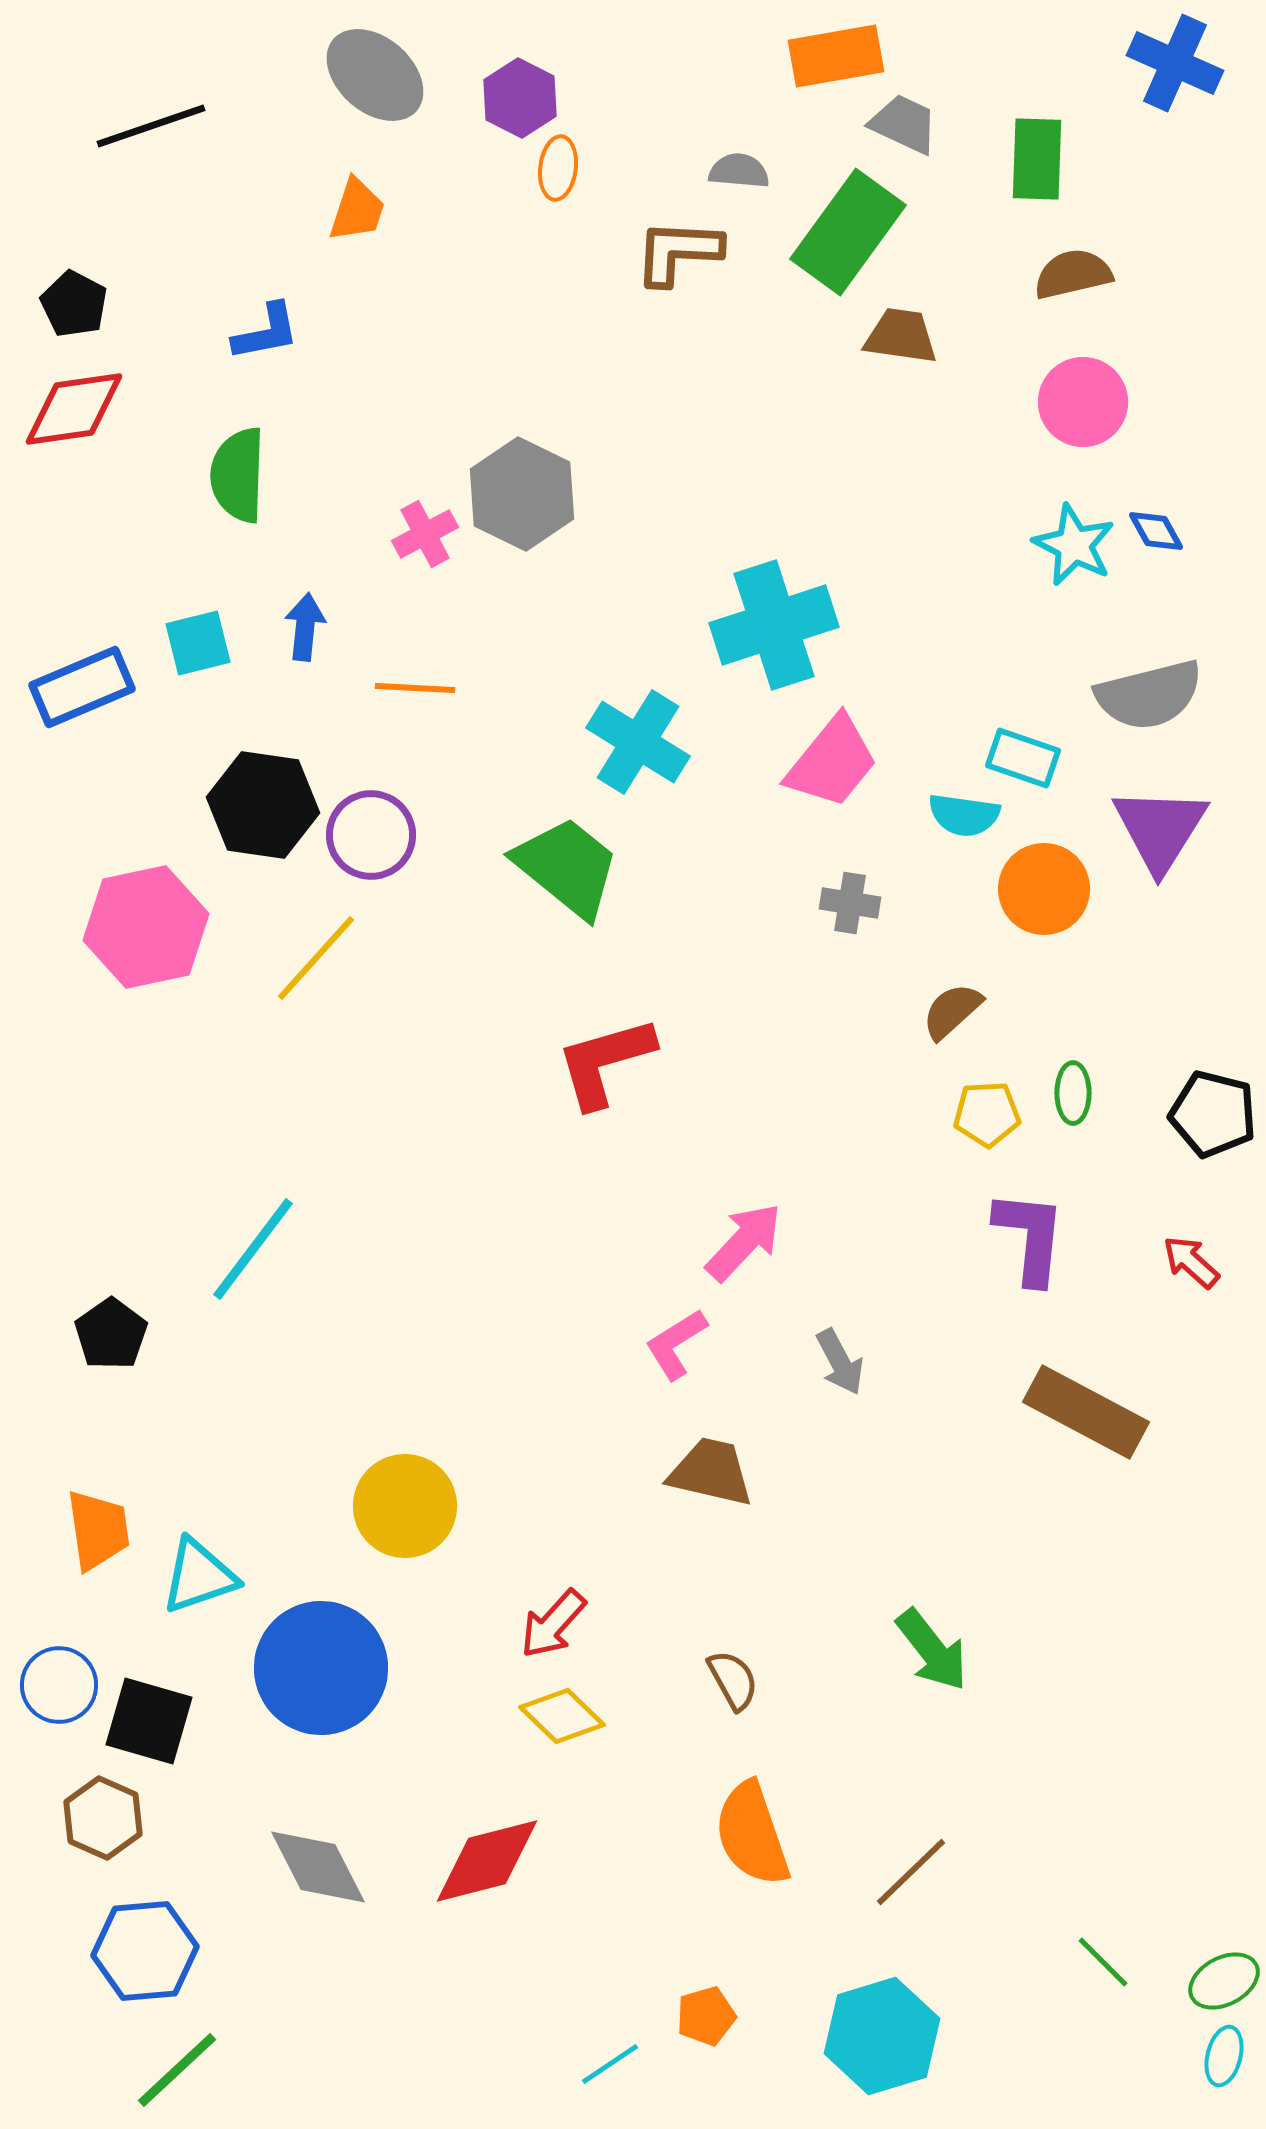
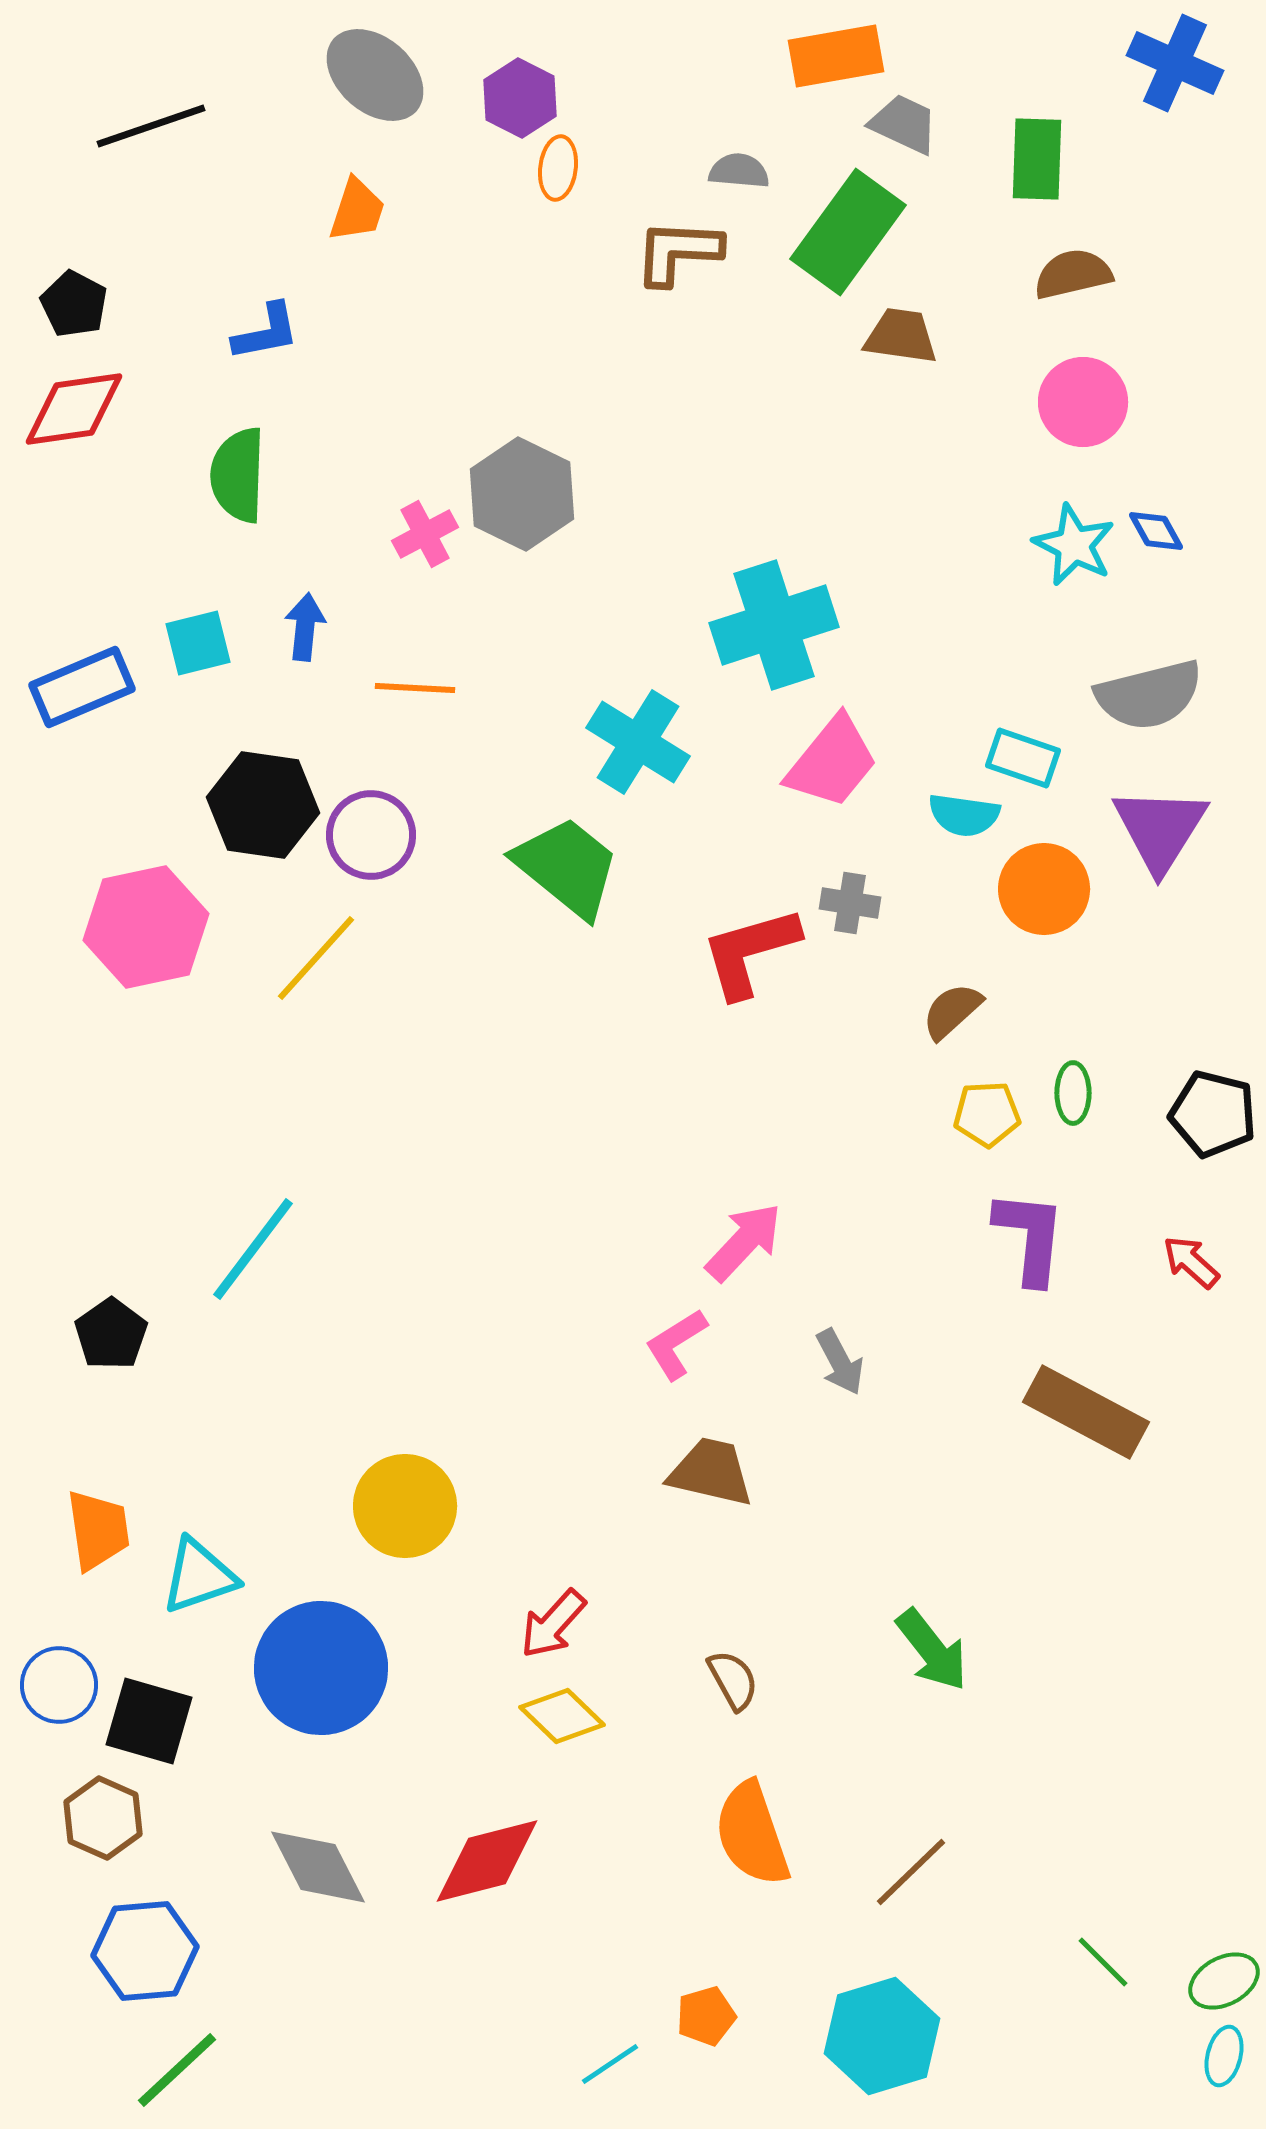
red L-shape at (605, 1062): moved 145 px right, 110 px up
